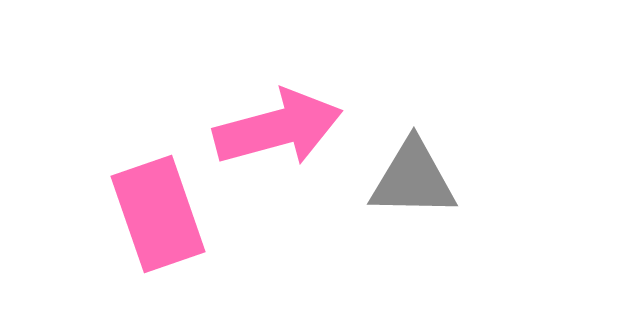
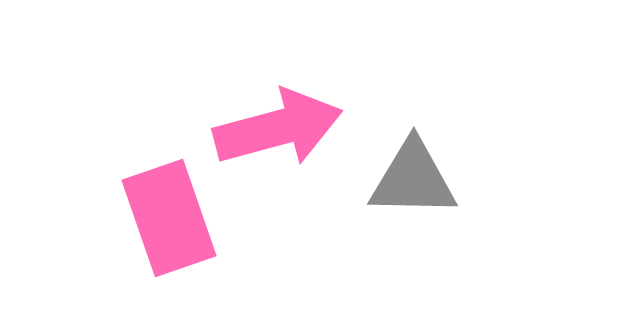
pink rectangle: moved 11 px right, 4 px down
